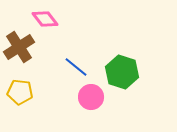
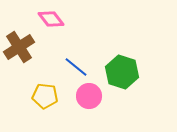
pink diamond: moved 6 px right
yellow pentagon: moved 25 px right, 4 px down
pink circle: moved 2 px left, 1 px up
